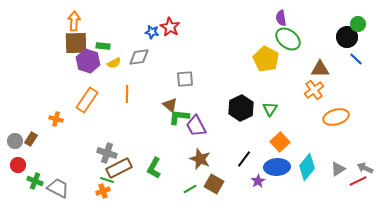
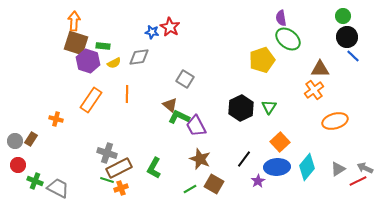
green circle at (358, 24): moved 15 px left, 8 px up
brown square at (76, 43): rotated 20 degrees clockwise
yellow pentagon at (266, 59): moved 4 px left, 1 px down; rotated 25 degrees clockwise
blue line at (356, 59): moved 3 px left, 3 px up
gray square at (185, 79): rotated 36 degrees clockwise
orange rectangle at (87, 100): moved 4 px right
green triangle at (270, 109): moved 1 px left, 2 px up
green L-shape at (179, 117): rotated 20 degrees clockwise
orange ellipse at (336, 117): moved 1 px left, 4 px down
orange cross at (103, 191): moved 18 px right, 3 px up
